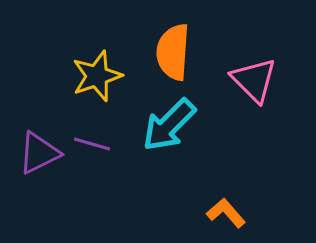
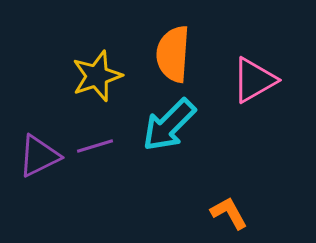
orange semicircle: moved 2 px down
pink triangle: rotated 45 degrees clockwise
purple line: moved 3 px right, 2 px down; rotated 33 degrees counterclockwise
purple triangle: moved 3 px down
orange L-shape: moved 3 px right; rotated 12 degrees clockwise
